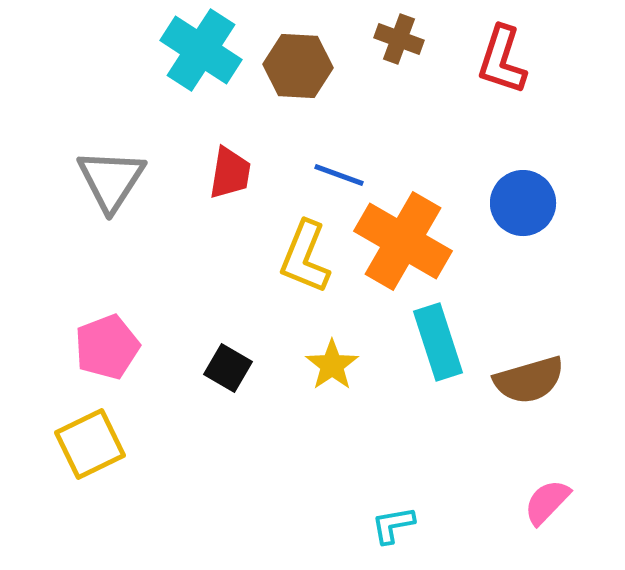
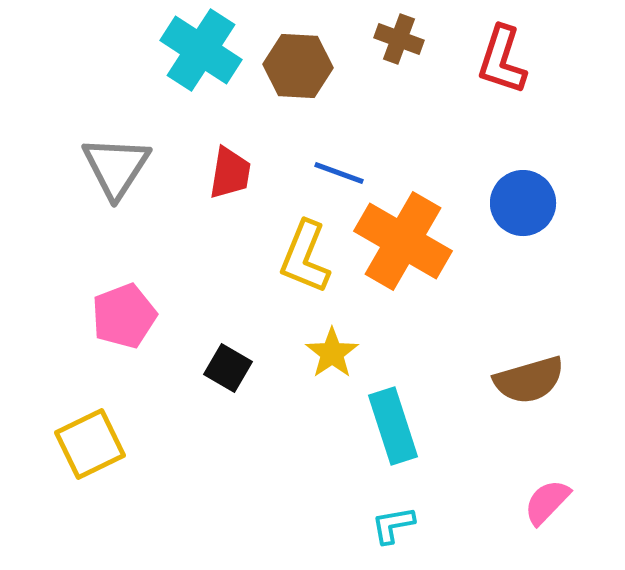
blue line: moved 2 px up
gray triangle: moved 5 px right, 13 px up
cyan rectangle: moved 45 px left, 84 px down
pink pentagon: moved 17 px right, 31 px up
yellow star: moved 12 px up
